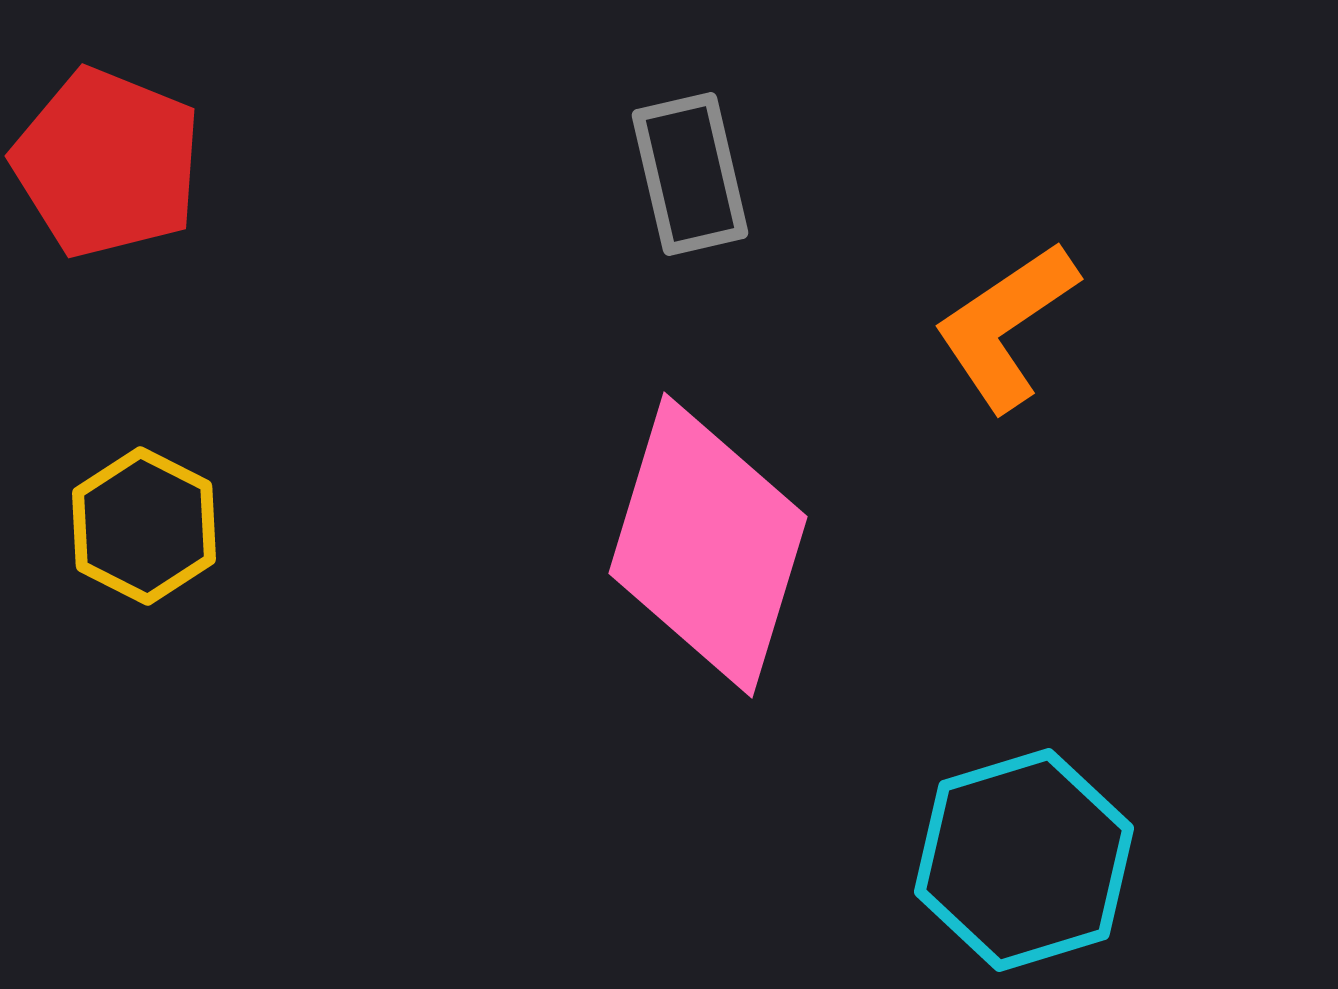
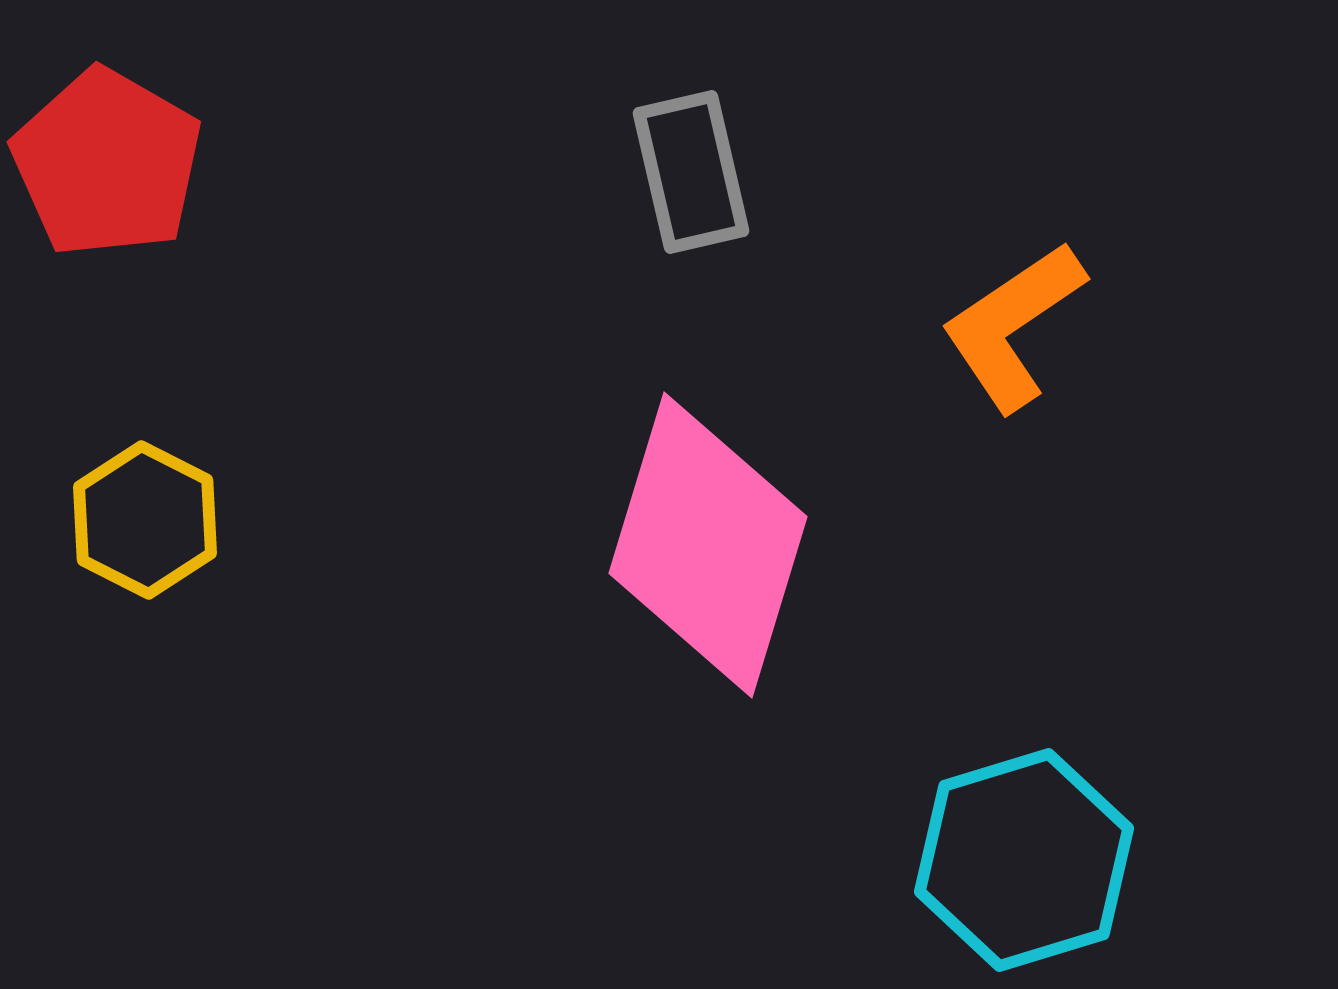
red pentagon: rotated 8 degrees clockwise
gray rectangle: moved 1 px right, 2 px up
orange L-shape: moved 7 px right
yellow hexagon: moved 1 px right, 6 px up
